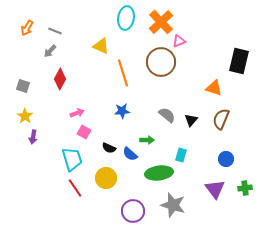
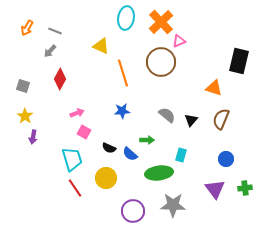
gray star: rotated 15 degrees counterclockwise
